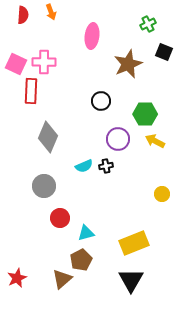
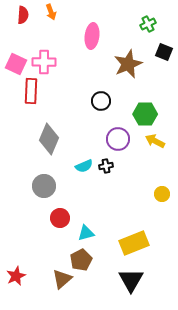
gray diamond: moved 1 px right, 2 px down
red star: moved 1 px left, 2 px up
